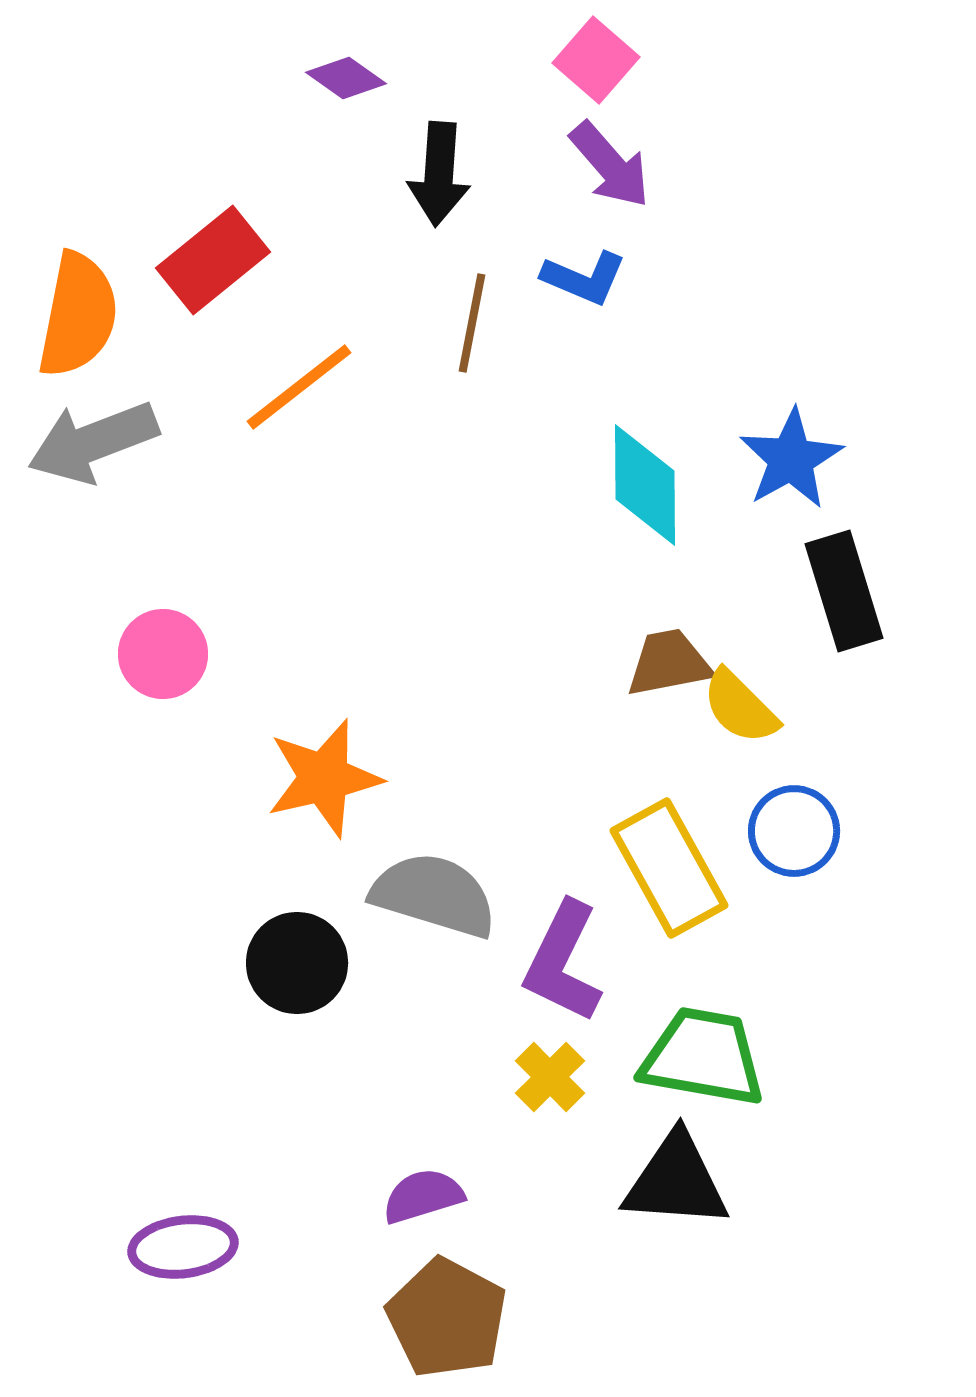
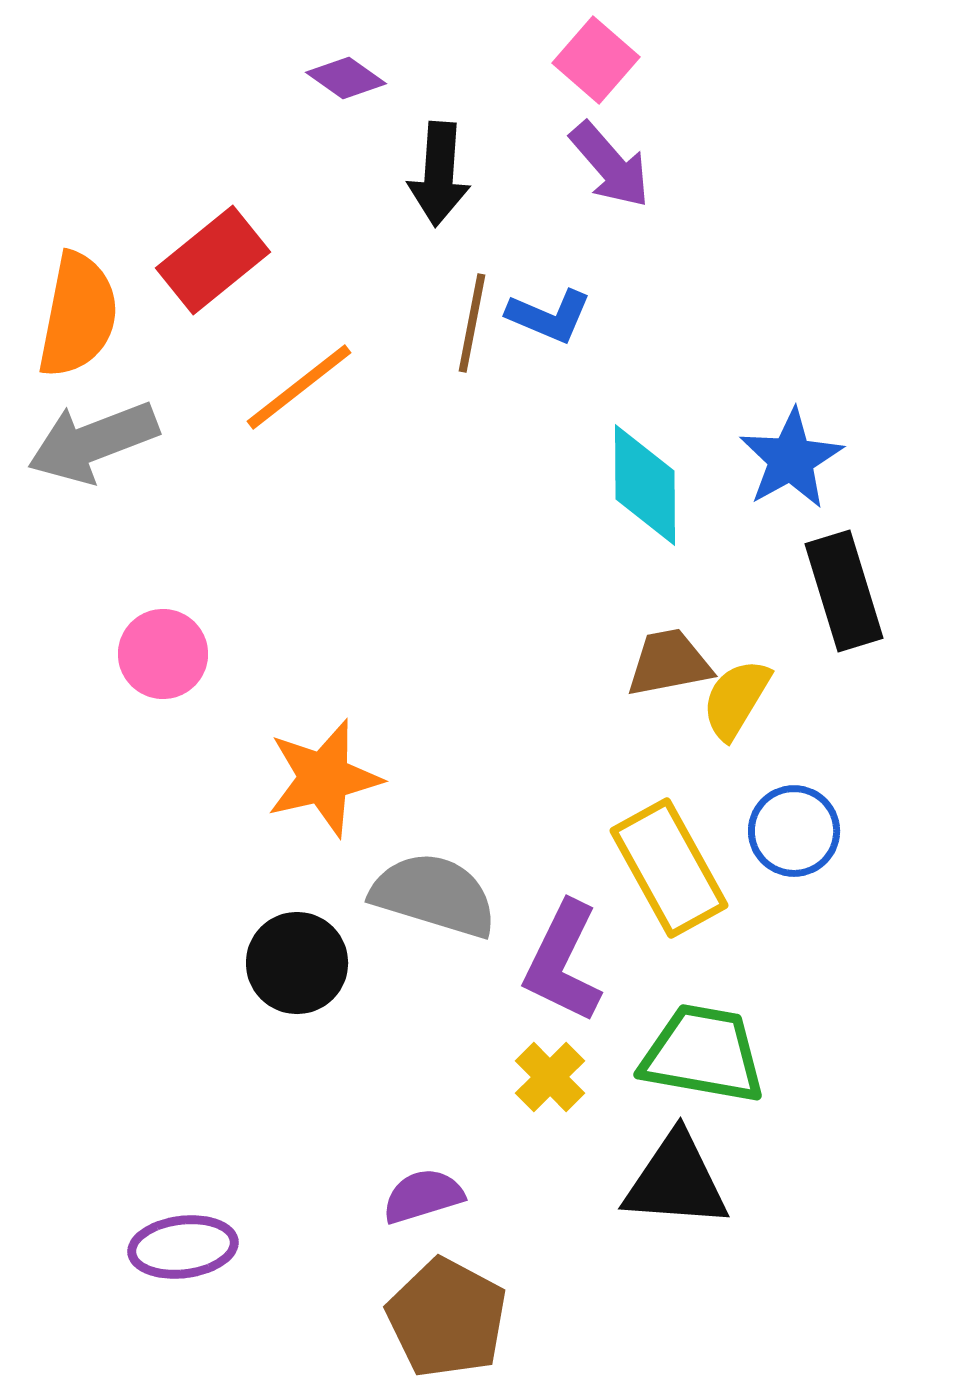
blue L-shape: moved 35 px left, 38 px down
yellow semicircle: moved 4 px left, 8 px up; rotated 76 degrees clockwise
green trapezoid: moved 3 px up
